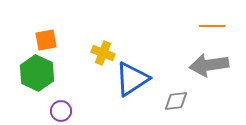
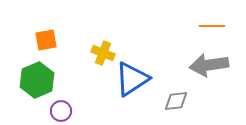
green hexagon: moved 7 px down; rotated 12 degrees clockwise
